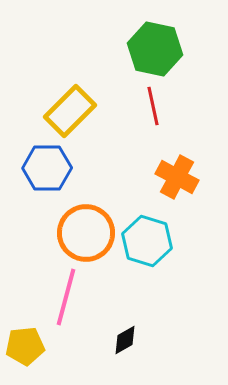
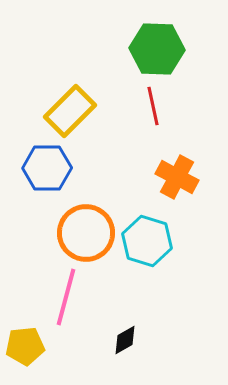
green hexagon: moved 2 px right; rotated 10 degrees counterclockwise
